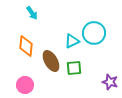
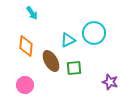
cyan triangle: moved 4 px left, 1 px up
